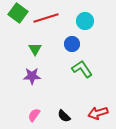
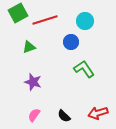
green square: rotated 24 degrees clockwise
red line: moved 1 px left, 2 px down
blue circle: moved 1 px left, 2 px up
green triangle: moved 6 px left, 2 px up; rotated 40 degrees clockwise
green L-shape: moved 2 px right
purple star: moved 1 px right, 6 px down; rotated 18 degrees clockwise
